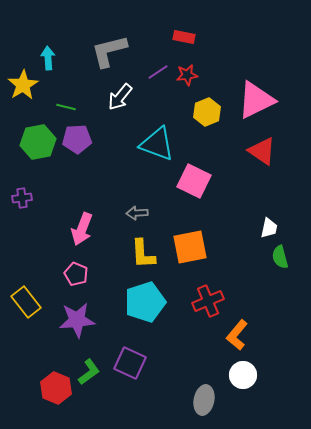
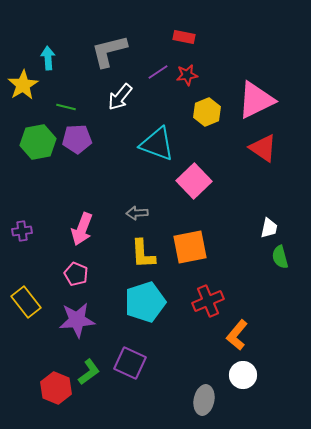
red triangle: moved 1 px right, 3 px up
pink square: rotated 20 degrees clockwise
purple cross: moved 33 px down
